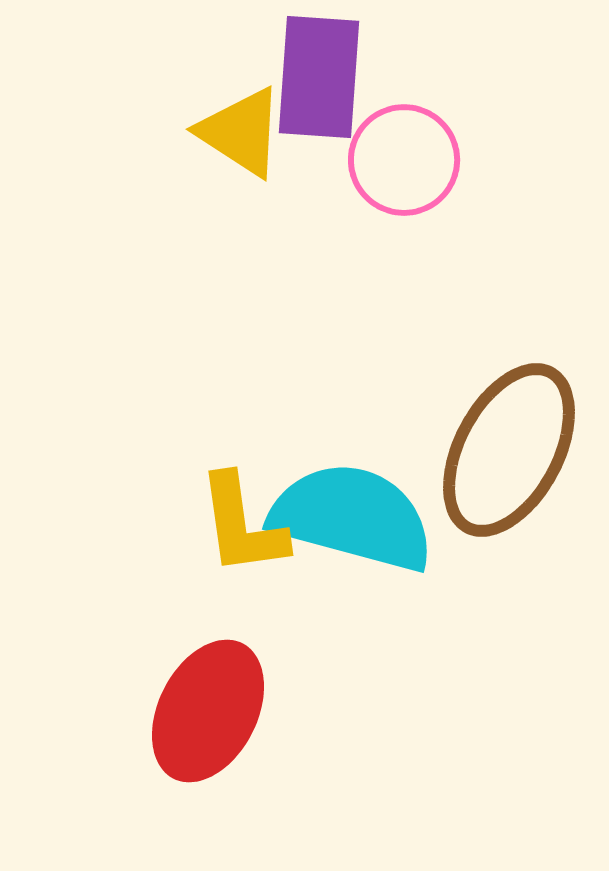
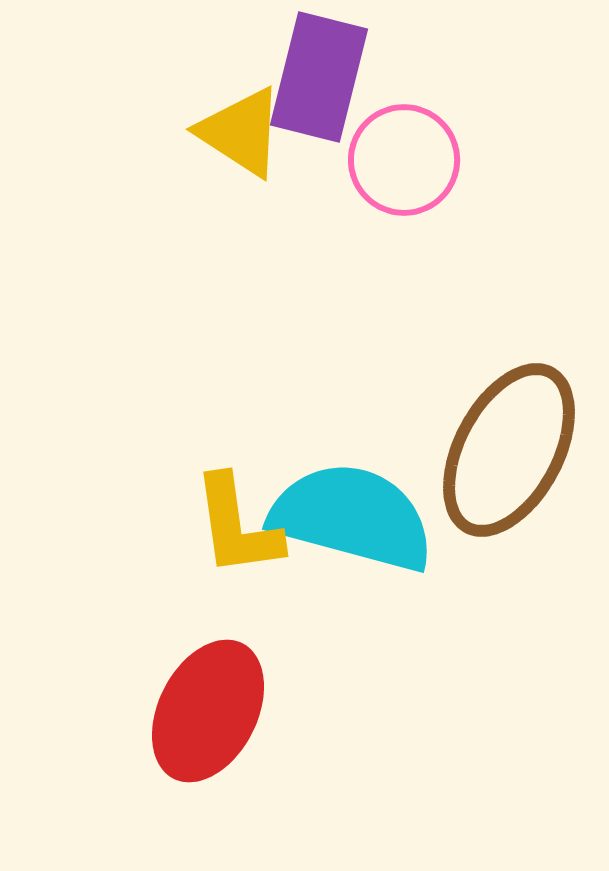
purple rectangle: rotated 10 degrees clockwise
yellow L-shape: moved 5 px left, 1 px down
